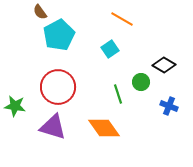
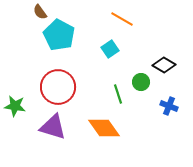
cyan pentagon: rotated 16 degrees counterclockwise
